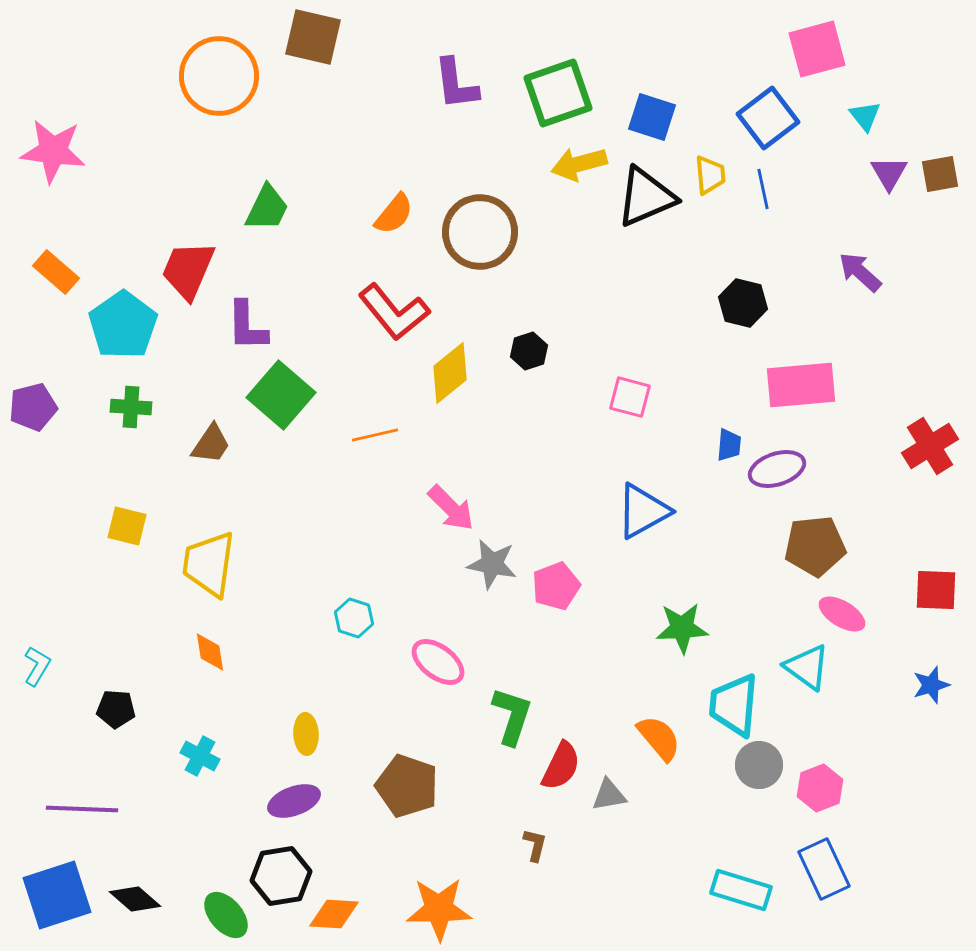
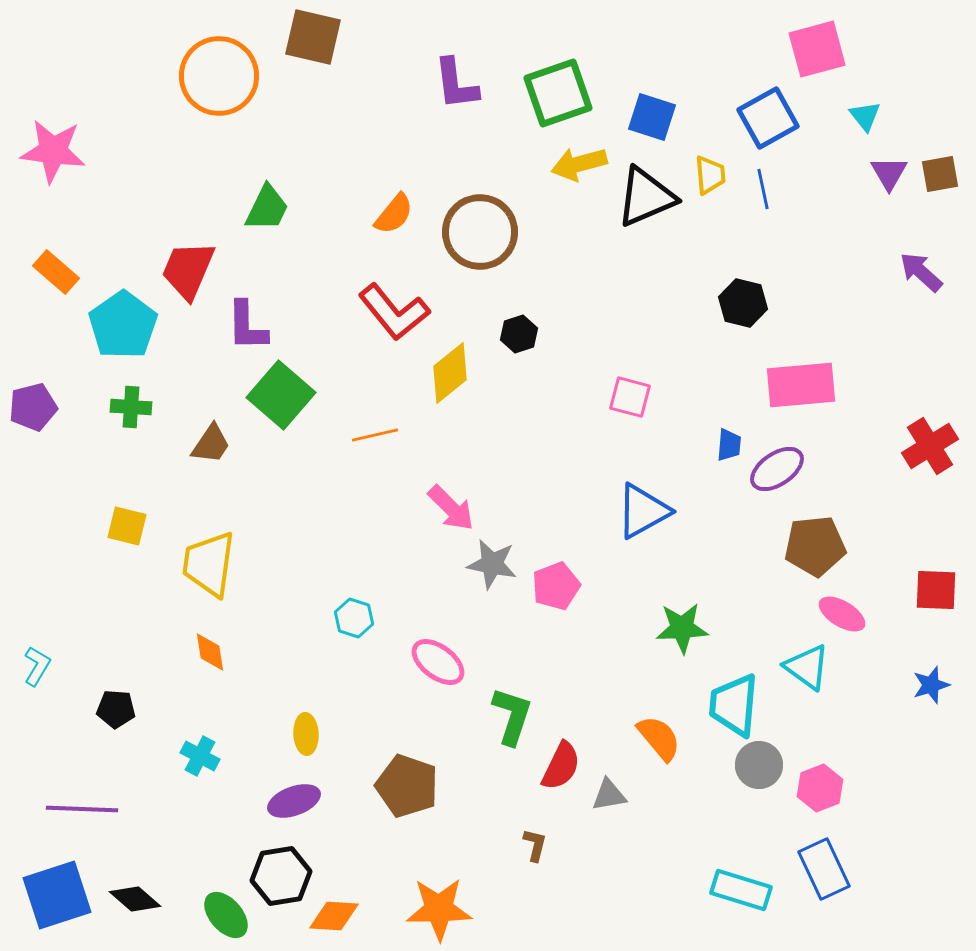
blue square at (768, 118): rotated 8 degrees clockwise
purple arrow at (860, 272): moved 61 px right
black hexagon at (529, 351): moved 10 px left, 17 px up
purple ellipse at (777, 469): rotated 16 degrees counterclockwise
orange diamond at (334, 914): moved 2 px down
